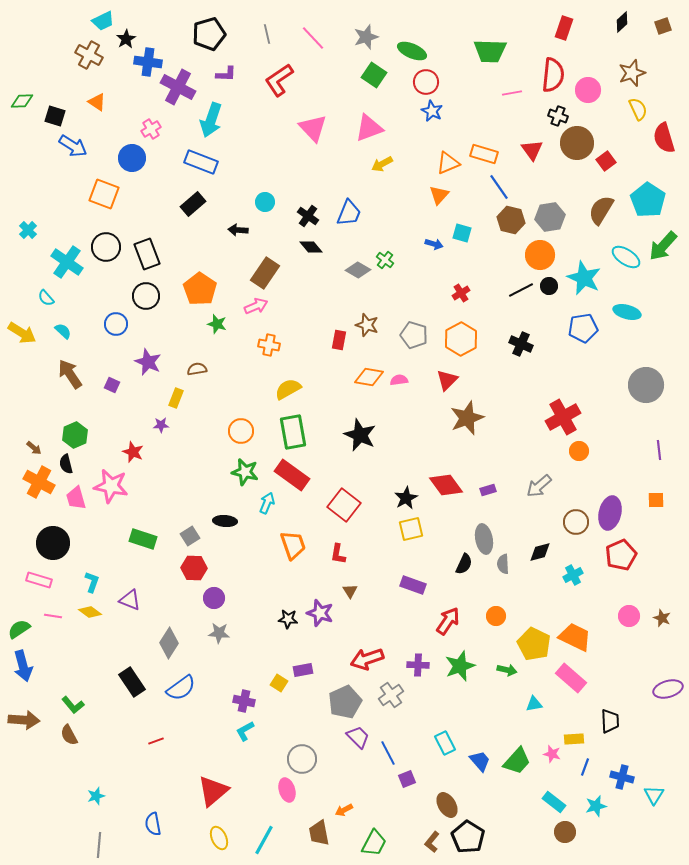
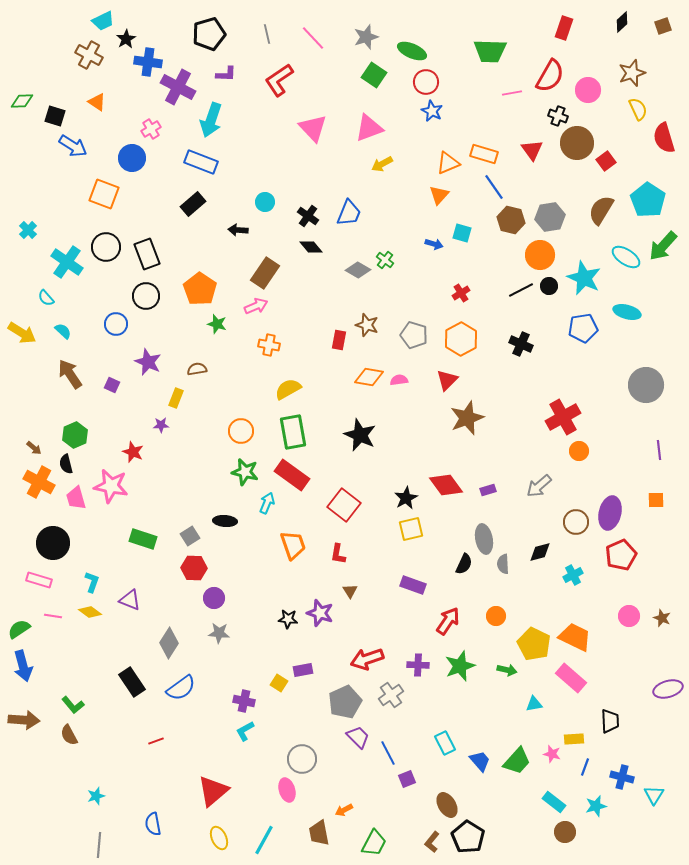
red semicircle at (553, 75): moved 3 px left, 1 px down; rotated 24 degrees clockwise
blue line at (499, 187): moved 5 px left
